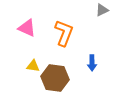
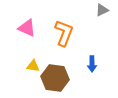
blue arrow: moved 1 px down
